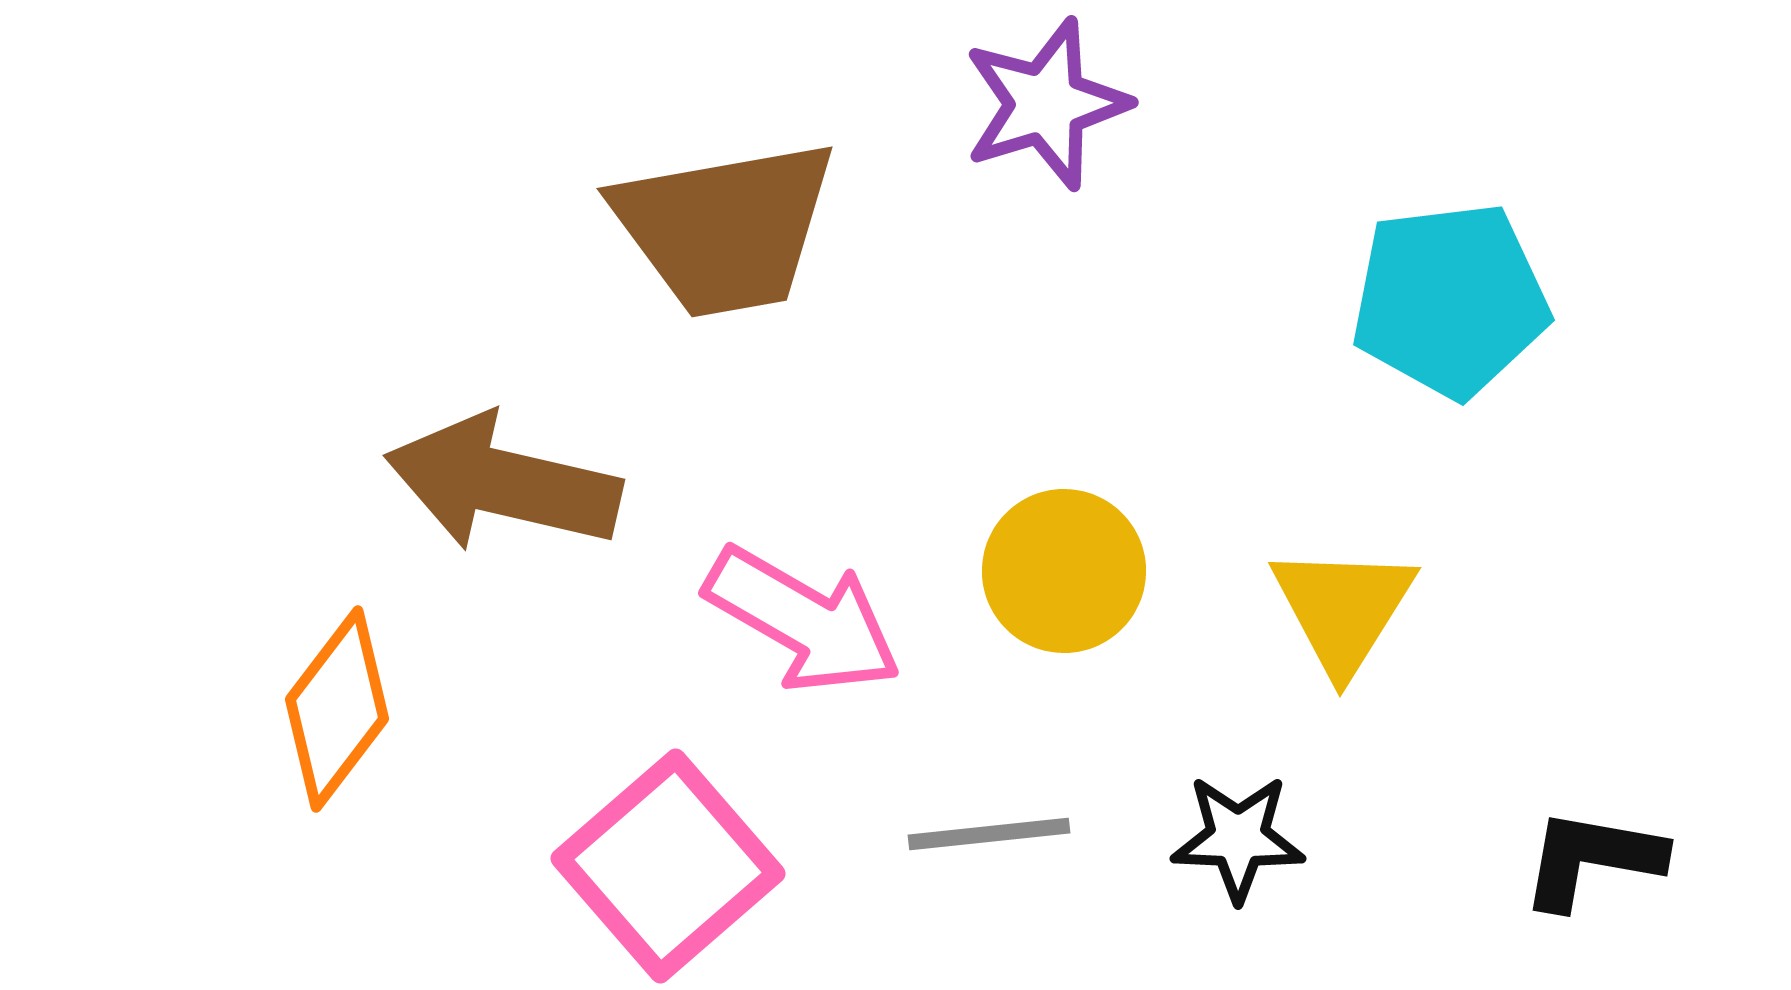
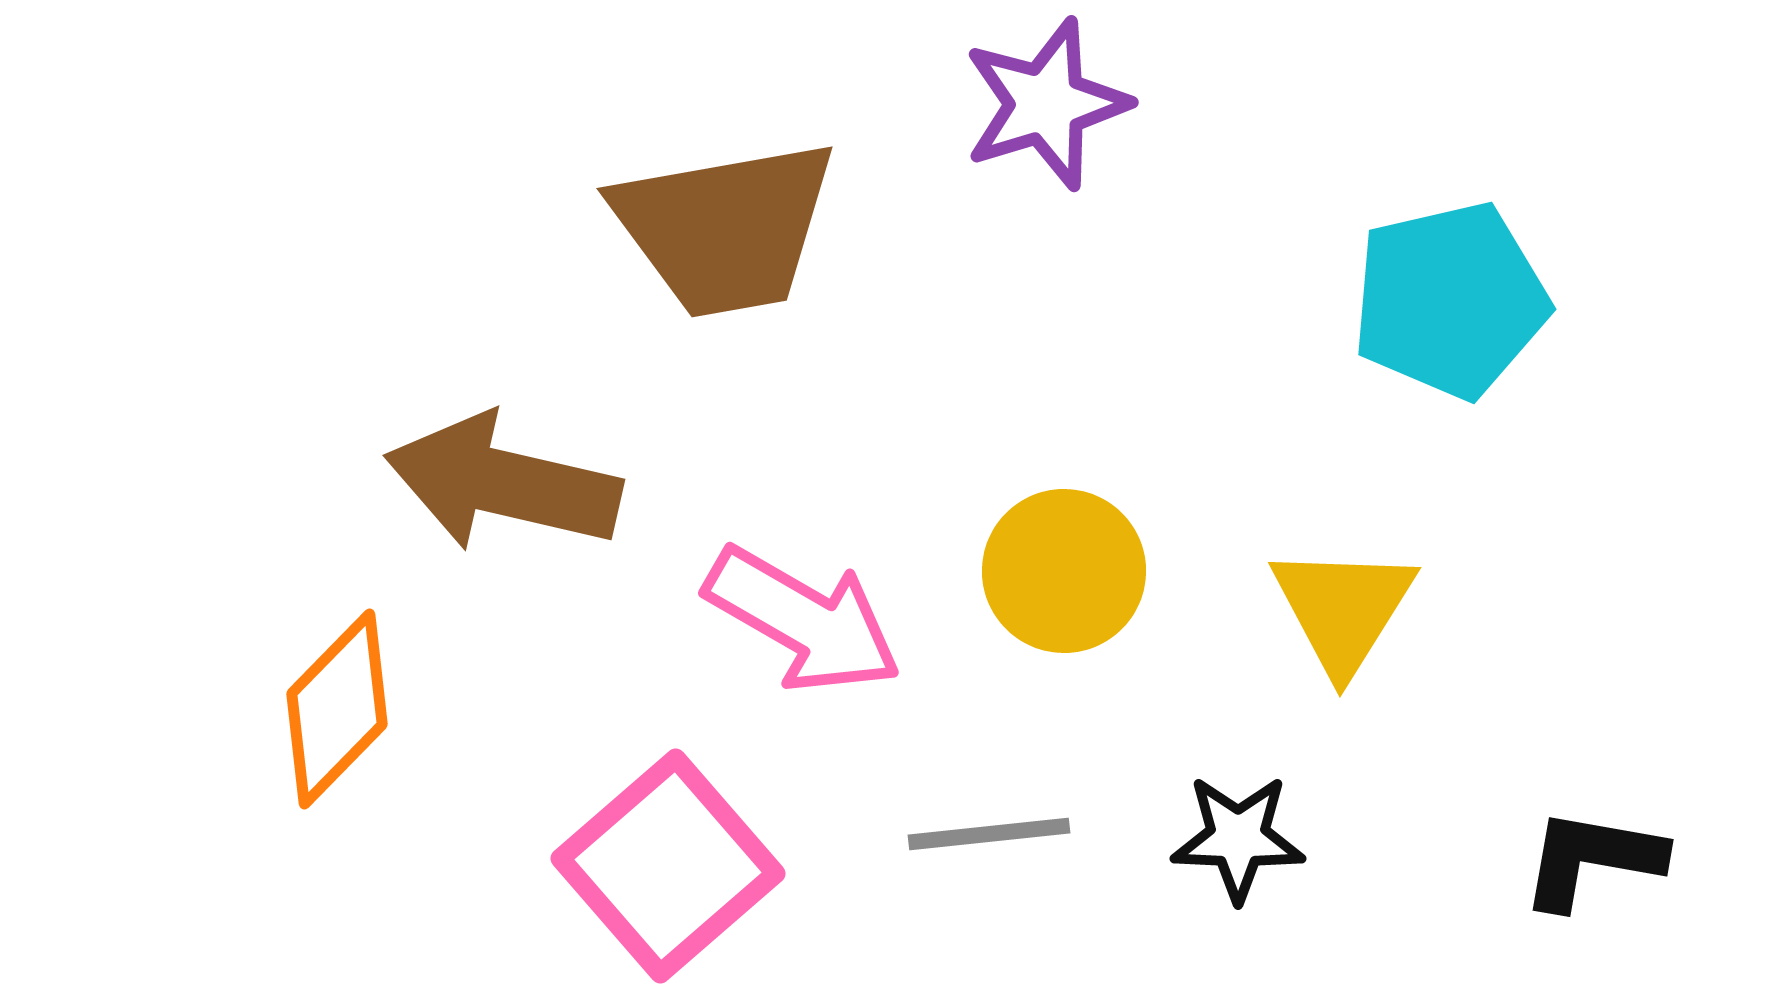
cyan pentagon: rotated 6 degrees counterclockwise
orange diamond: rotated 7 degrees clockwise
